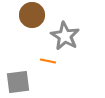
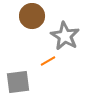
brown circle: moved 1 px down
orange line: rotated 42 degrees counterclockwise
